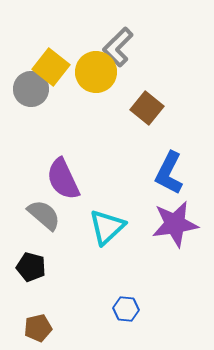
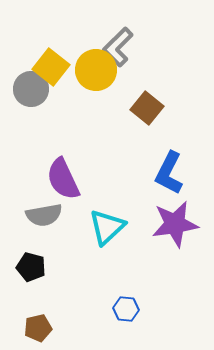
yellow circle: moved 2 px up
gray semicircle: rotated 129 degrees clockwise
